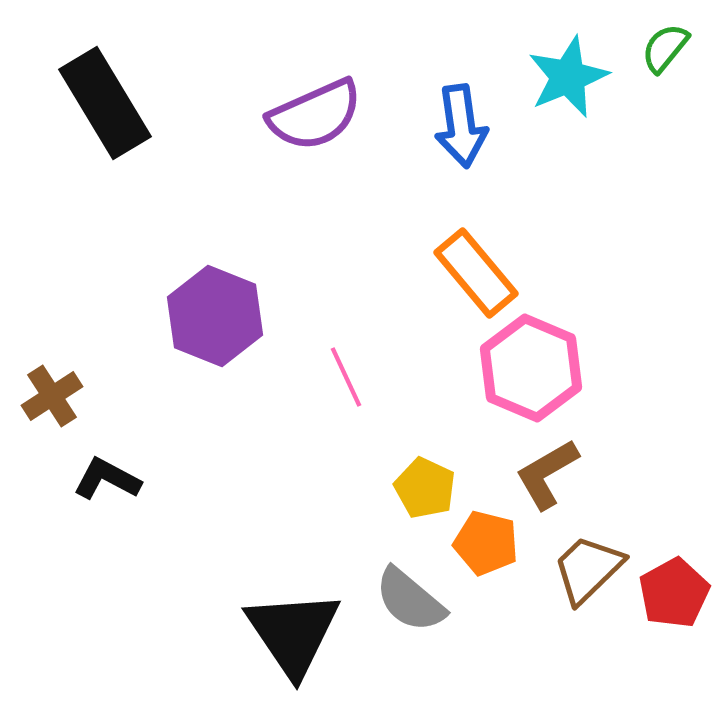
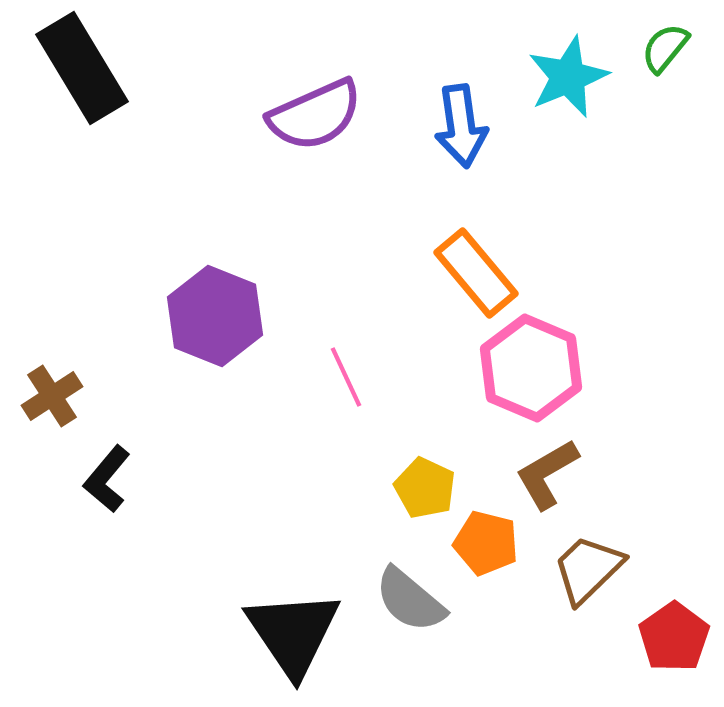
black rectangle: moved 23 px left, 35 px up
black L-shape: rotated 78 degrees counterclockwise
red pentagon: moved 44 px down; rotated 6 degrees counterclockwise
